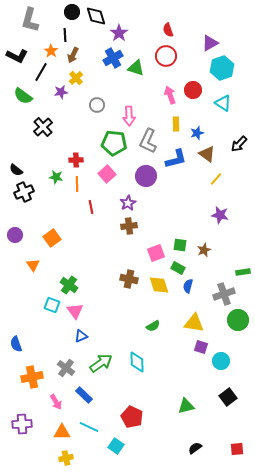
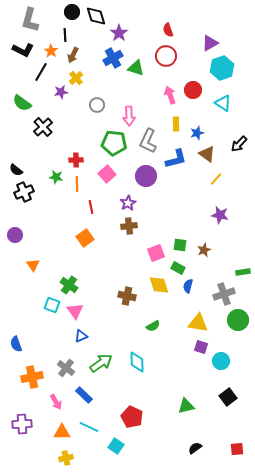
black L-shape at (17, 56): moved 6 px right, 6 px up
green semicircle at (23, 96): moved 1 px left, 7 px down
orange square at (52, 238): moved 33 px right
brown cross at (129, 279): moved 2 px left, 17 px down
yellow triangle at (194, 323): moved 4 px right
